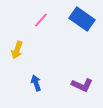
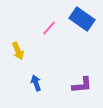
pink line: moved 8 px right, 8 px down
yellow arrow: moved 1 px right, 1 px down; rotated 42 degrees counterclockwise
purple L-shape: rotated 30 degrees counterclockwise
